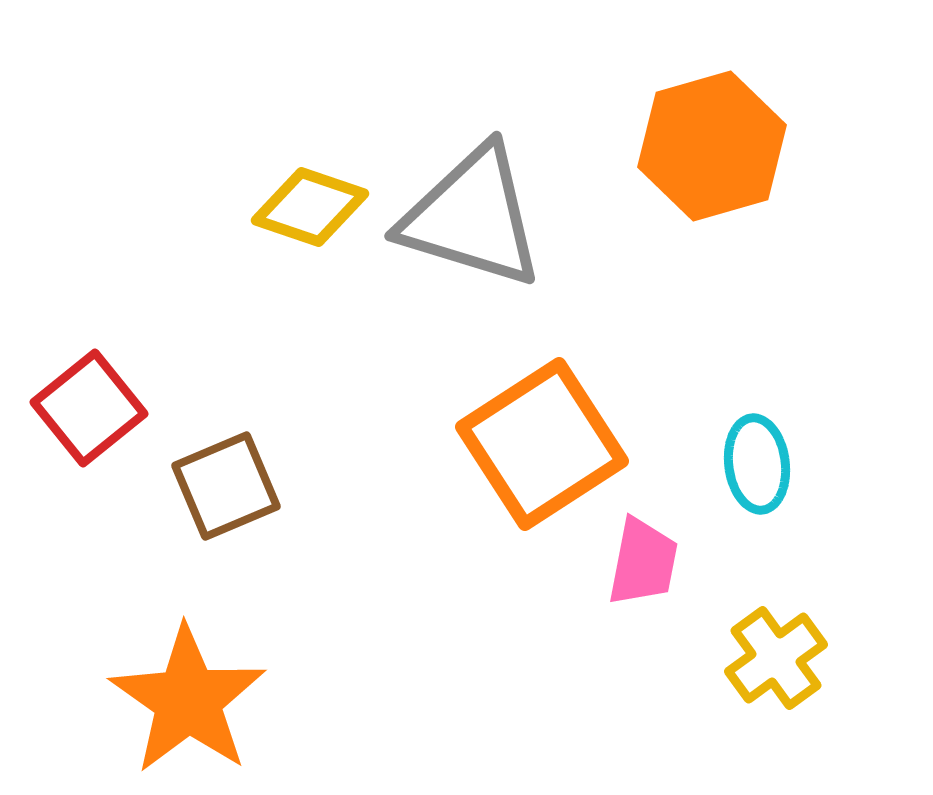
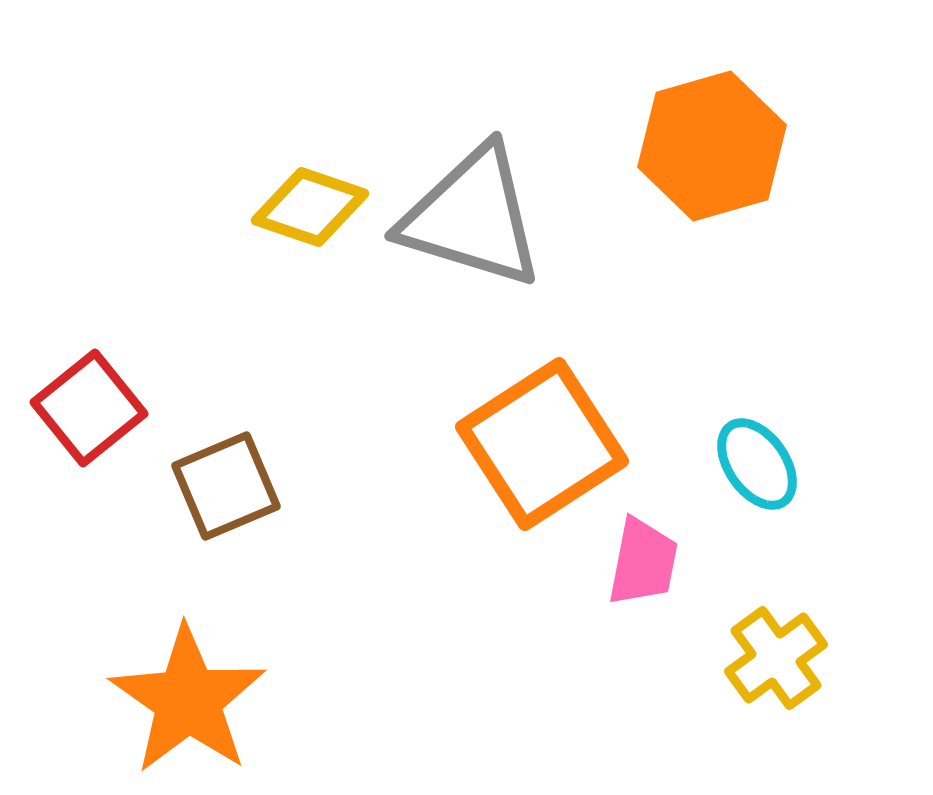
cyan ellipse: rotated 28 degrees counterclockwise
